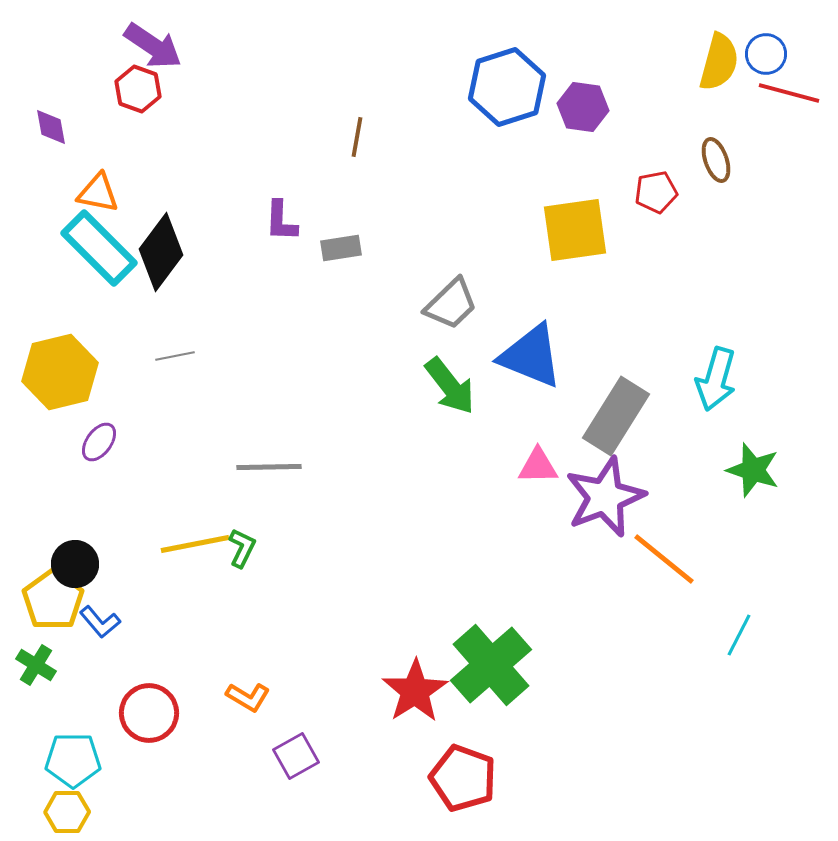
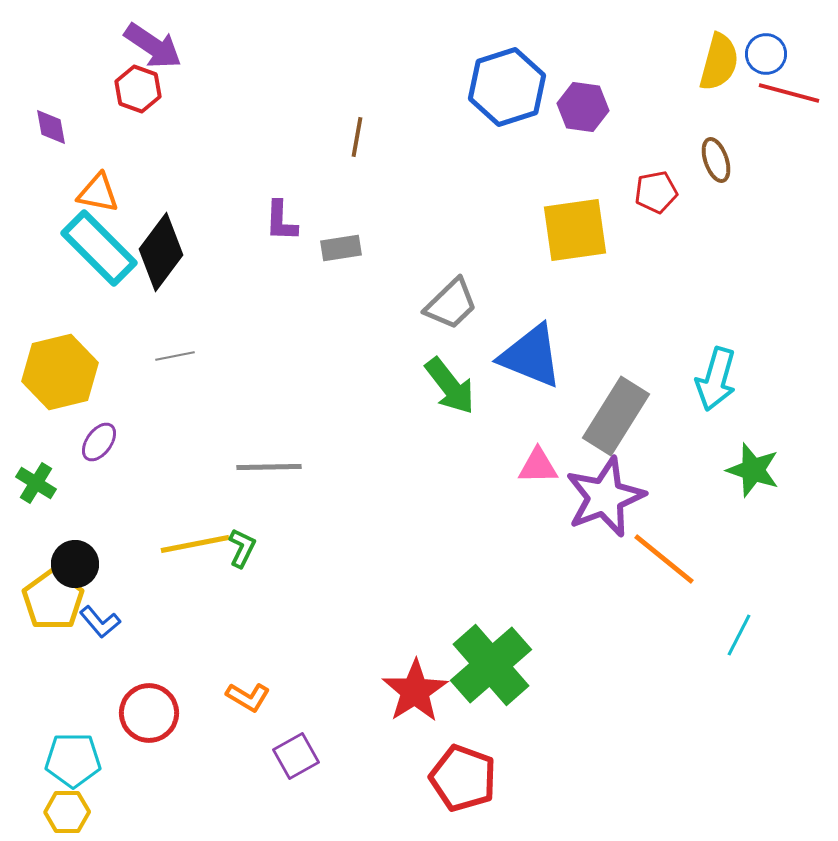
green cross at (36, 665): moved 182 px up
